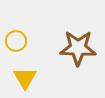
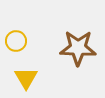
yellow triangle: moved 1 px right
